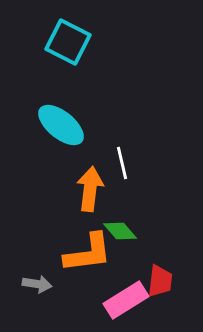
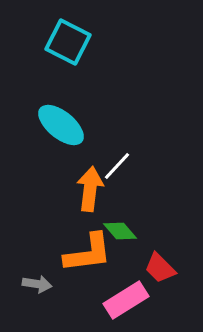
white line: moved 5 px left, 3 px down; rotated 56 degrees clockwise
red trapezoid: moved 13 px up; rotated 128 degrees clockwise
